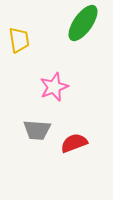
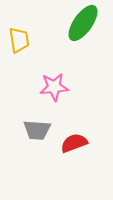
pink star: rotated 16 degrees clockwise
